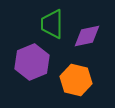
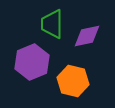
orange hexagon: moved 3 px left, 1 px down
